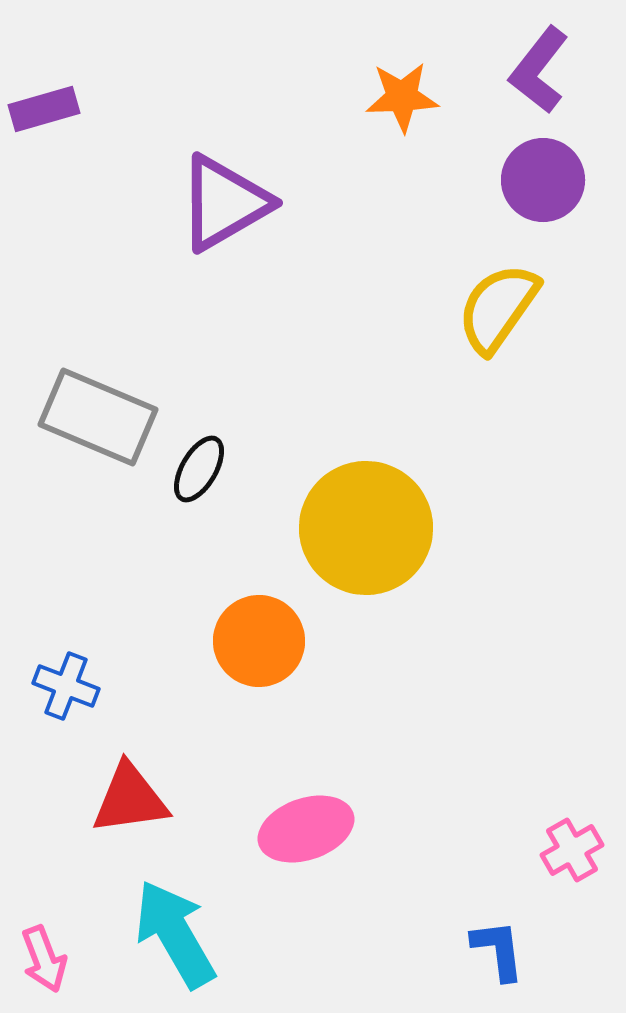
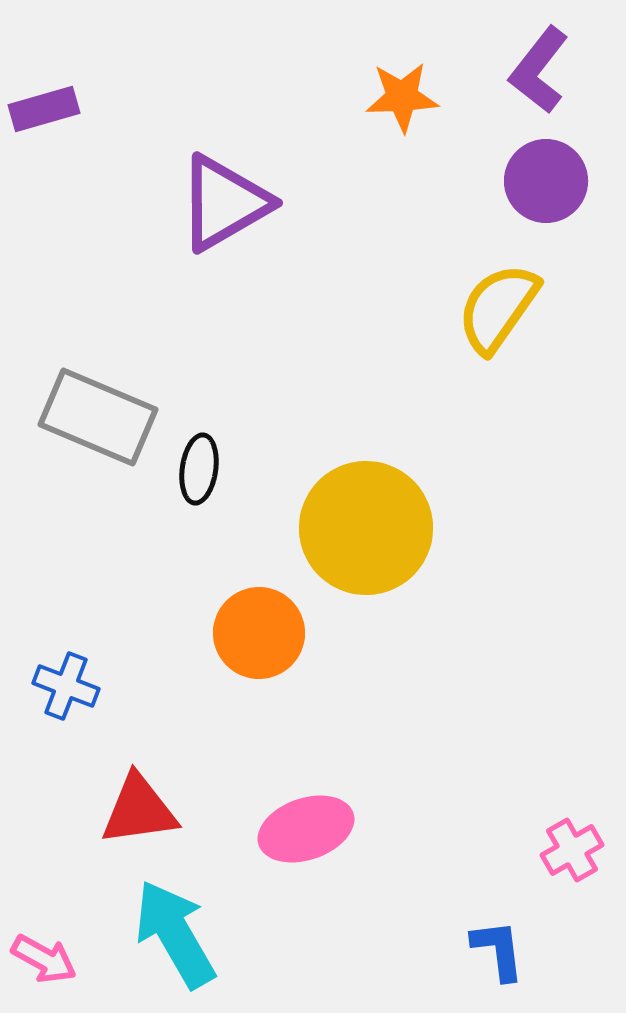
purple circle: moved 3 px right, 1 px down
black ellipse: rotated 22 degrees counterclockwise
orange circle: moved 8 px up
red triangle: moved 9 px right, 11 px down
pink arrow: rotated 40 degrees counterclockwise
